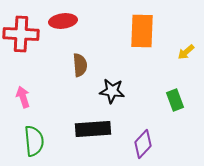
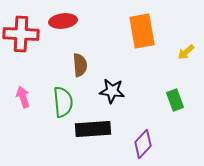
orange rectangle: rotated 12 degrees counterclockwise
green semicircle: moved 29 px right, 39 px up
